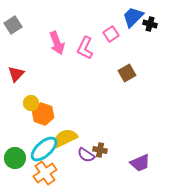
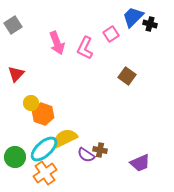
brown square: moved 3 px down; rotated 24 degrees counterclockwise
green circle: moved 1 px up
